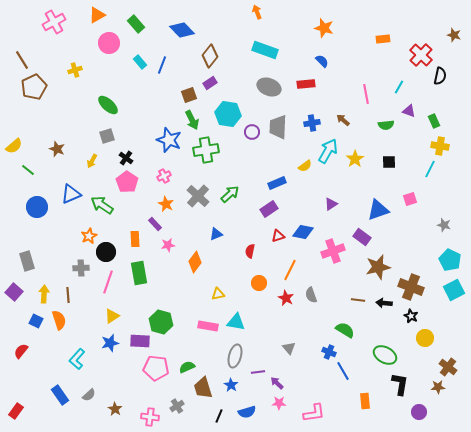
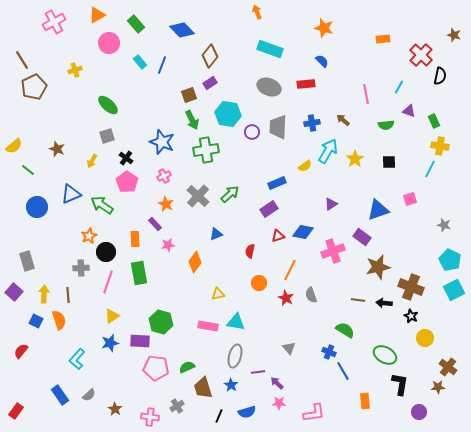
cyan rectangle at (265, 50): moved 5 px right, 1 px up
blue star at (169, 140): moved 7 px left, 2 px down
